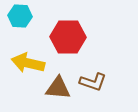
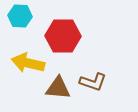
red hexagon: moved 5 px left, 1 px up
